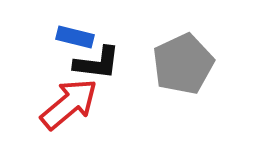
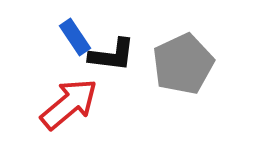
blue rectangle: rotated 42 degrees clockwise
black L-shape: moved 15 px right, 8 px up
